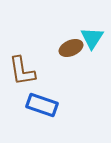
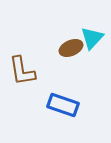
cyan triangle: rotated 10 degrees clockwise
blue rectangle: moved 21 px right
